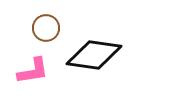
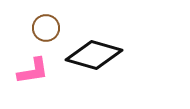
black diamond: rotated 8 degrees clockwise
